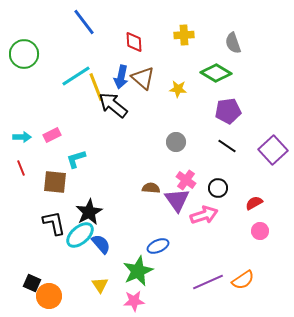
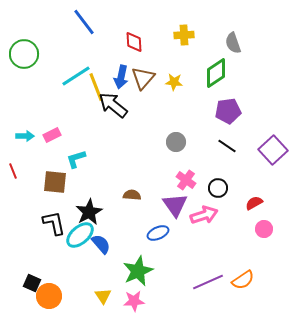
green diamond: rotated 64 degrees counterclockwise
brown triangle: rotated 30 degrees clockwise
yellow star: moved 4 px left, 7 px up
cyan arrow: moved 3 px right, 1 px up
red line: moved 8 px left, 3 px down
brown semicircle: moved 19 px left, 7 px down
purple triangle: moved 2 px left, 5 px down
pink circle: moved 4 px right, 2 px up
blue ellipse: moved 13 px up
yellow triangle: moved 3 px right, 11 px down
